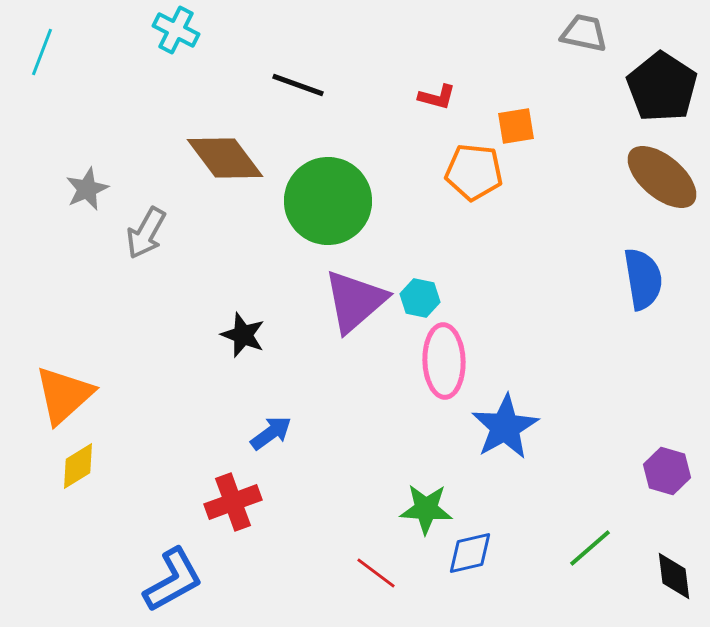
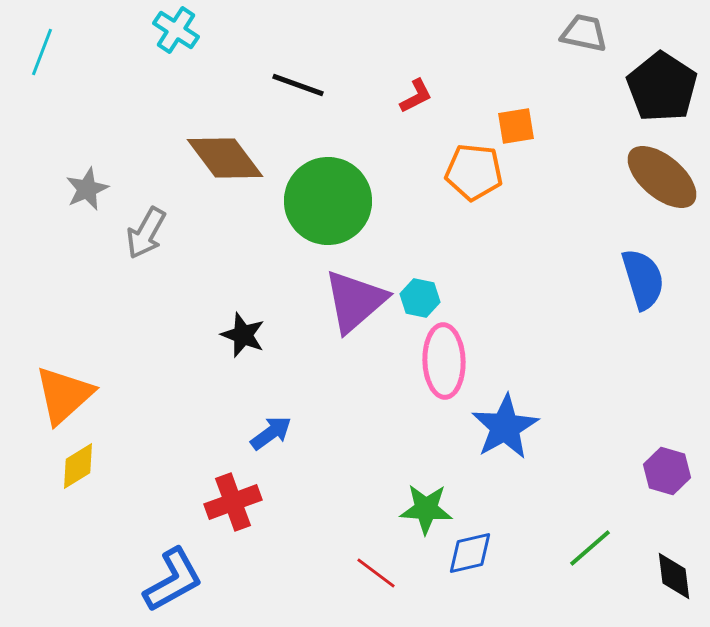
cyan cross: rotated 6 degrees clockwise
red L-shape: moved 21 px left, 1 px up; rotated 42 degrees counterclockwise
blue semicircle: rotated 8 degrees counterclockwise
